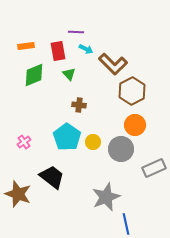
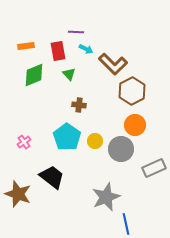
yellow circle: moved 2 px right, 1 px up
